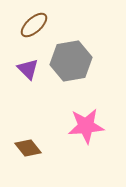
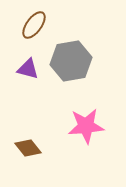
brown ellipse: rotated 12 degrees counterclockwise
purple triangle: rotated 30 degrees counterclockwise
